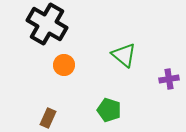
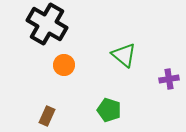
brown rectangle: moved 1 px left, 2 px up
